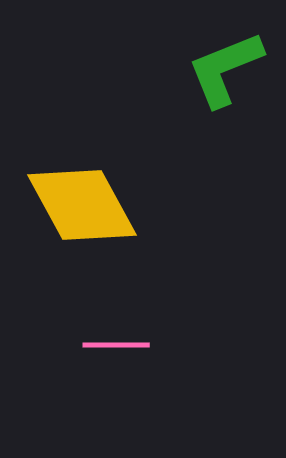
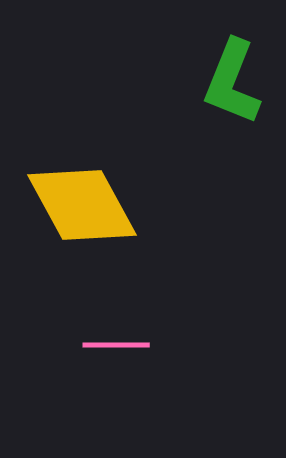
green L-shape: moved 7 px right, 13 px down; rotated 46 degrees counterclockwise
